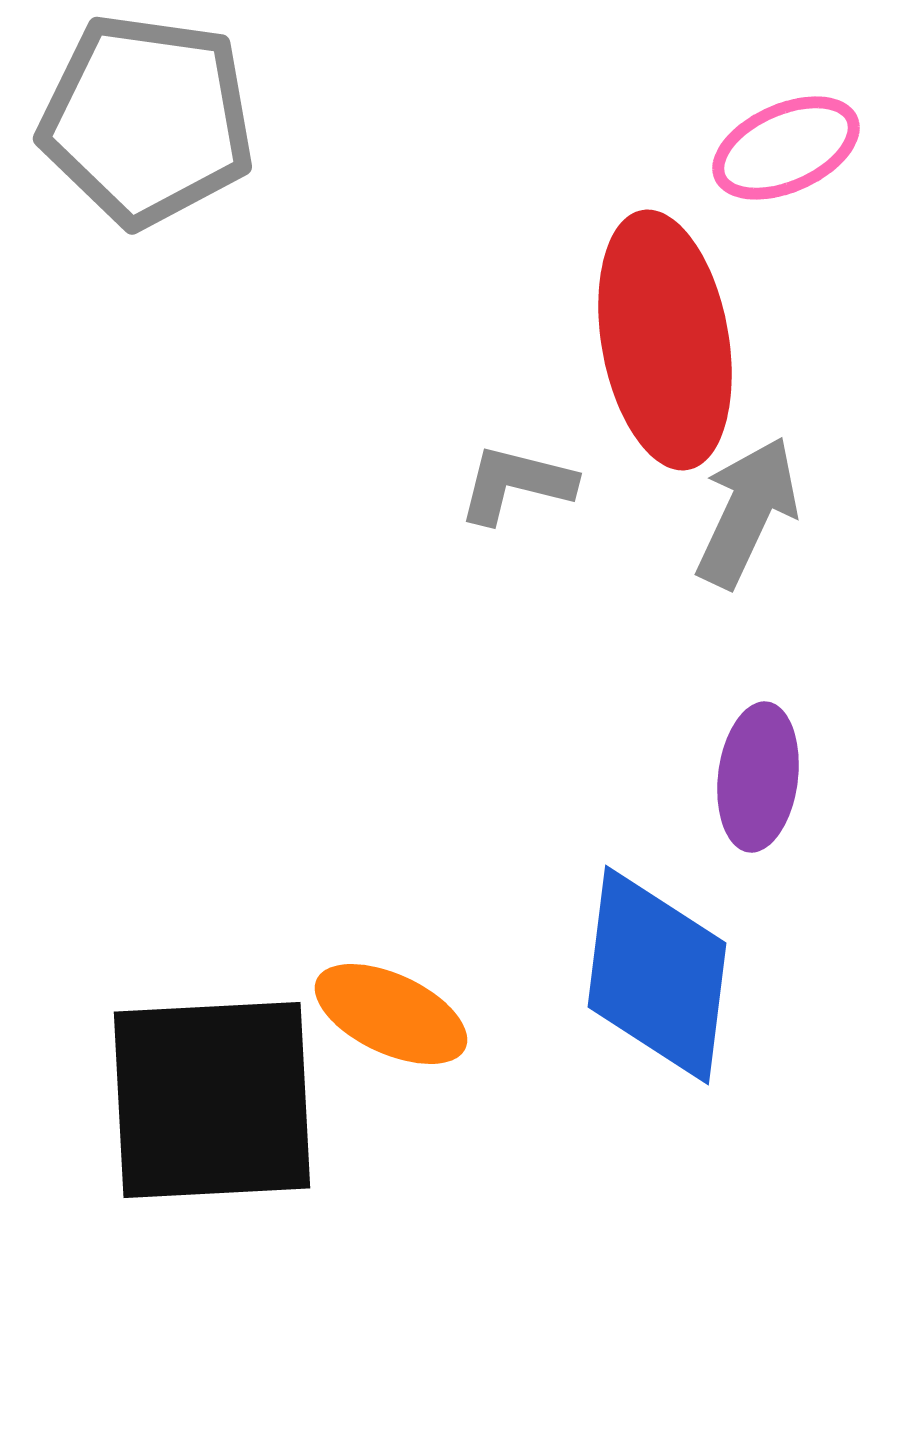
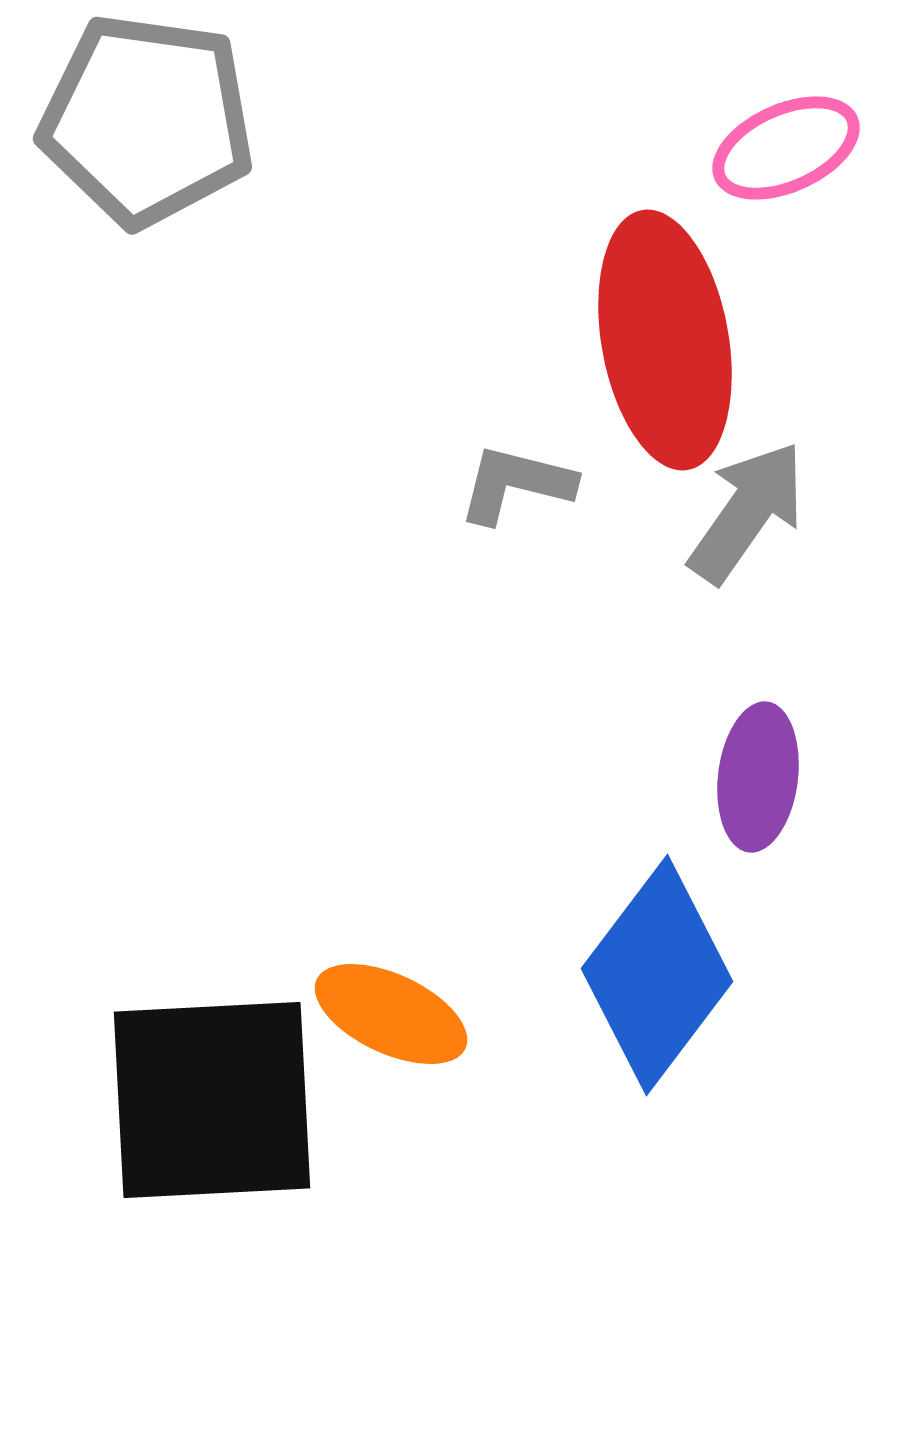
gray arrow: rotated 10 degrees clockwise
blue diamond: rotated 30 degrees clockwise
